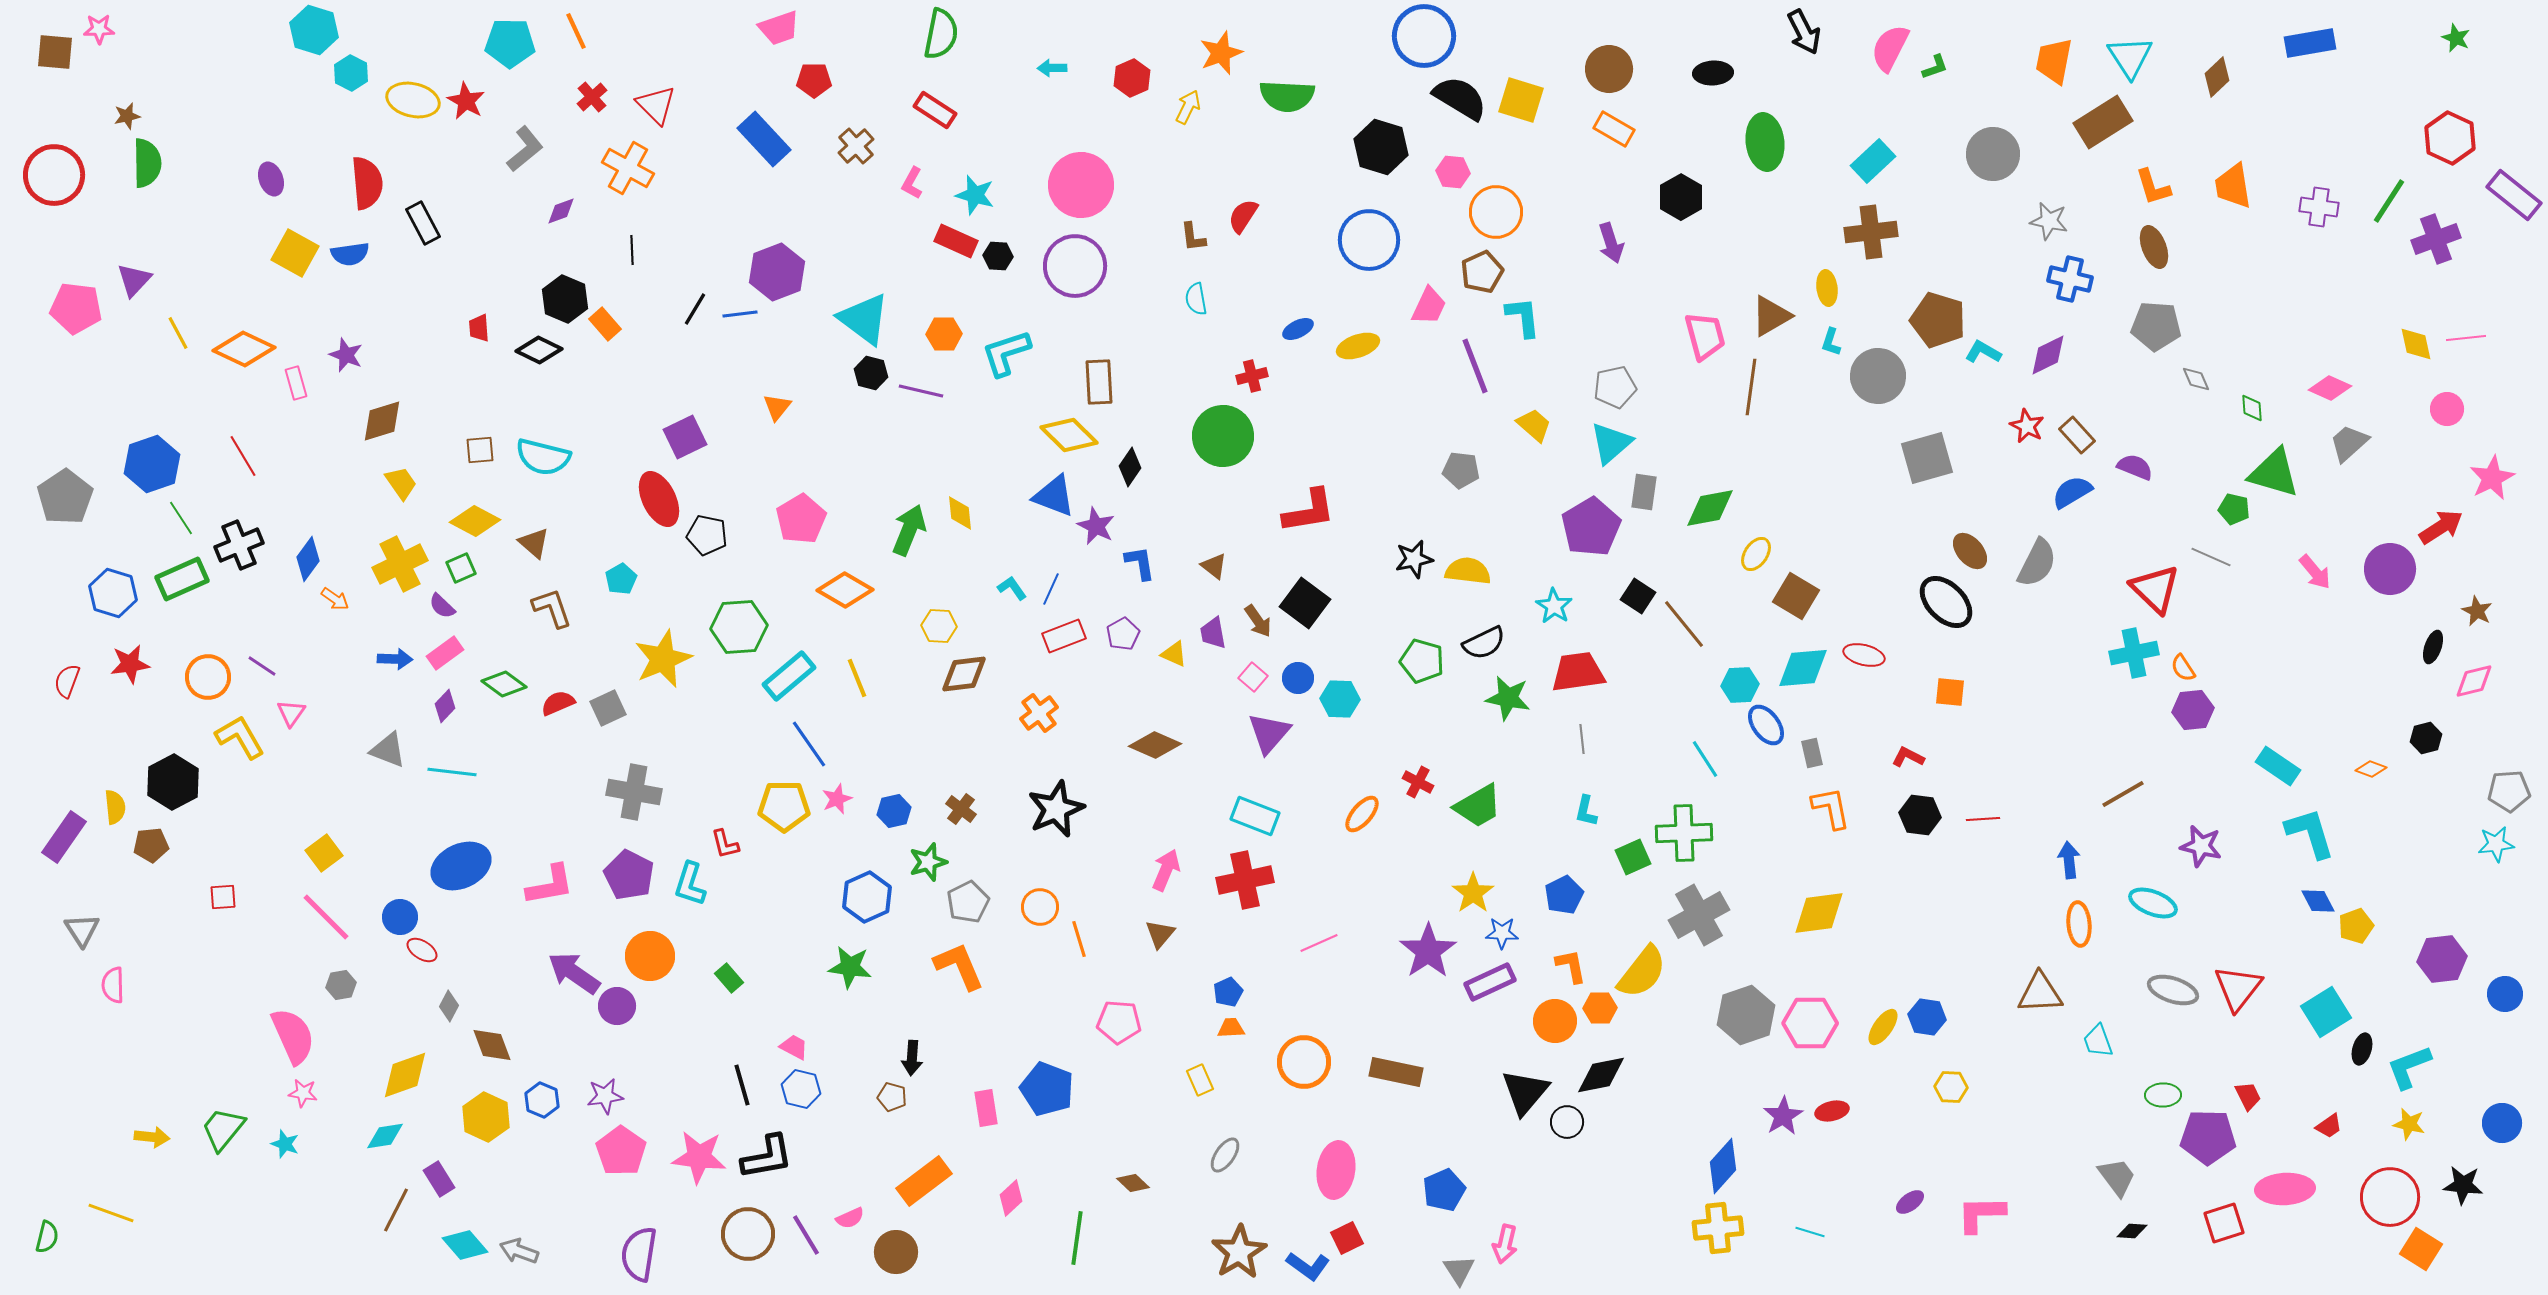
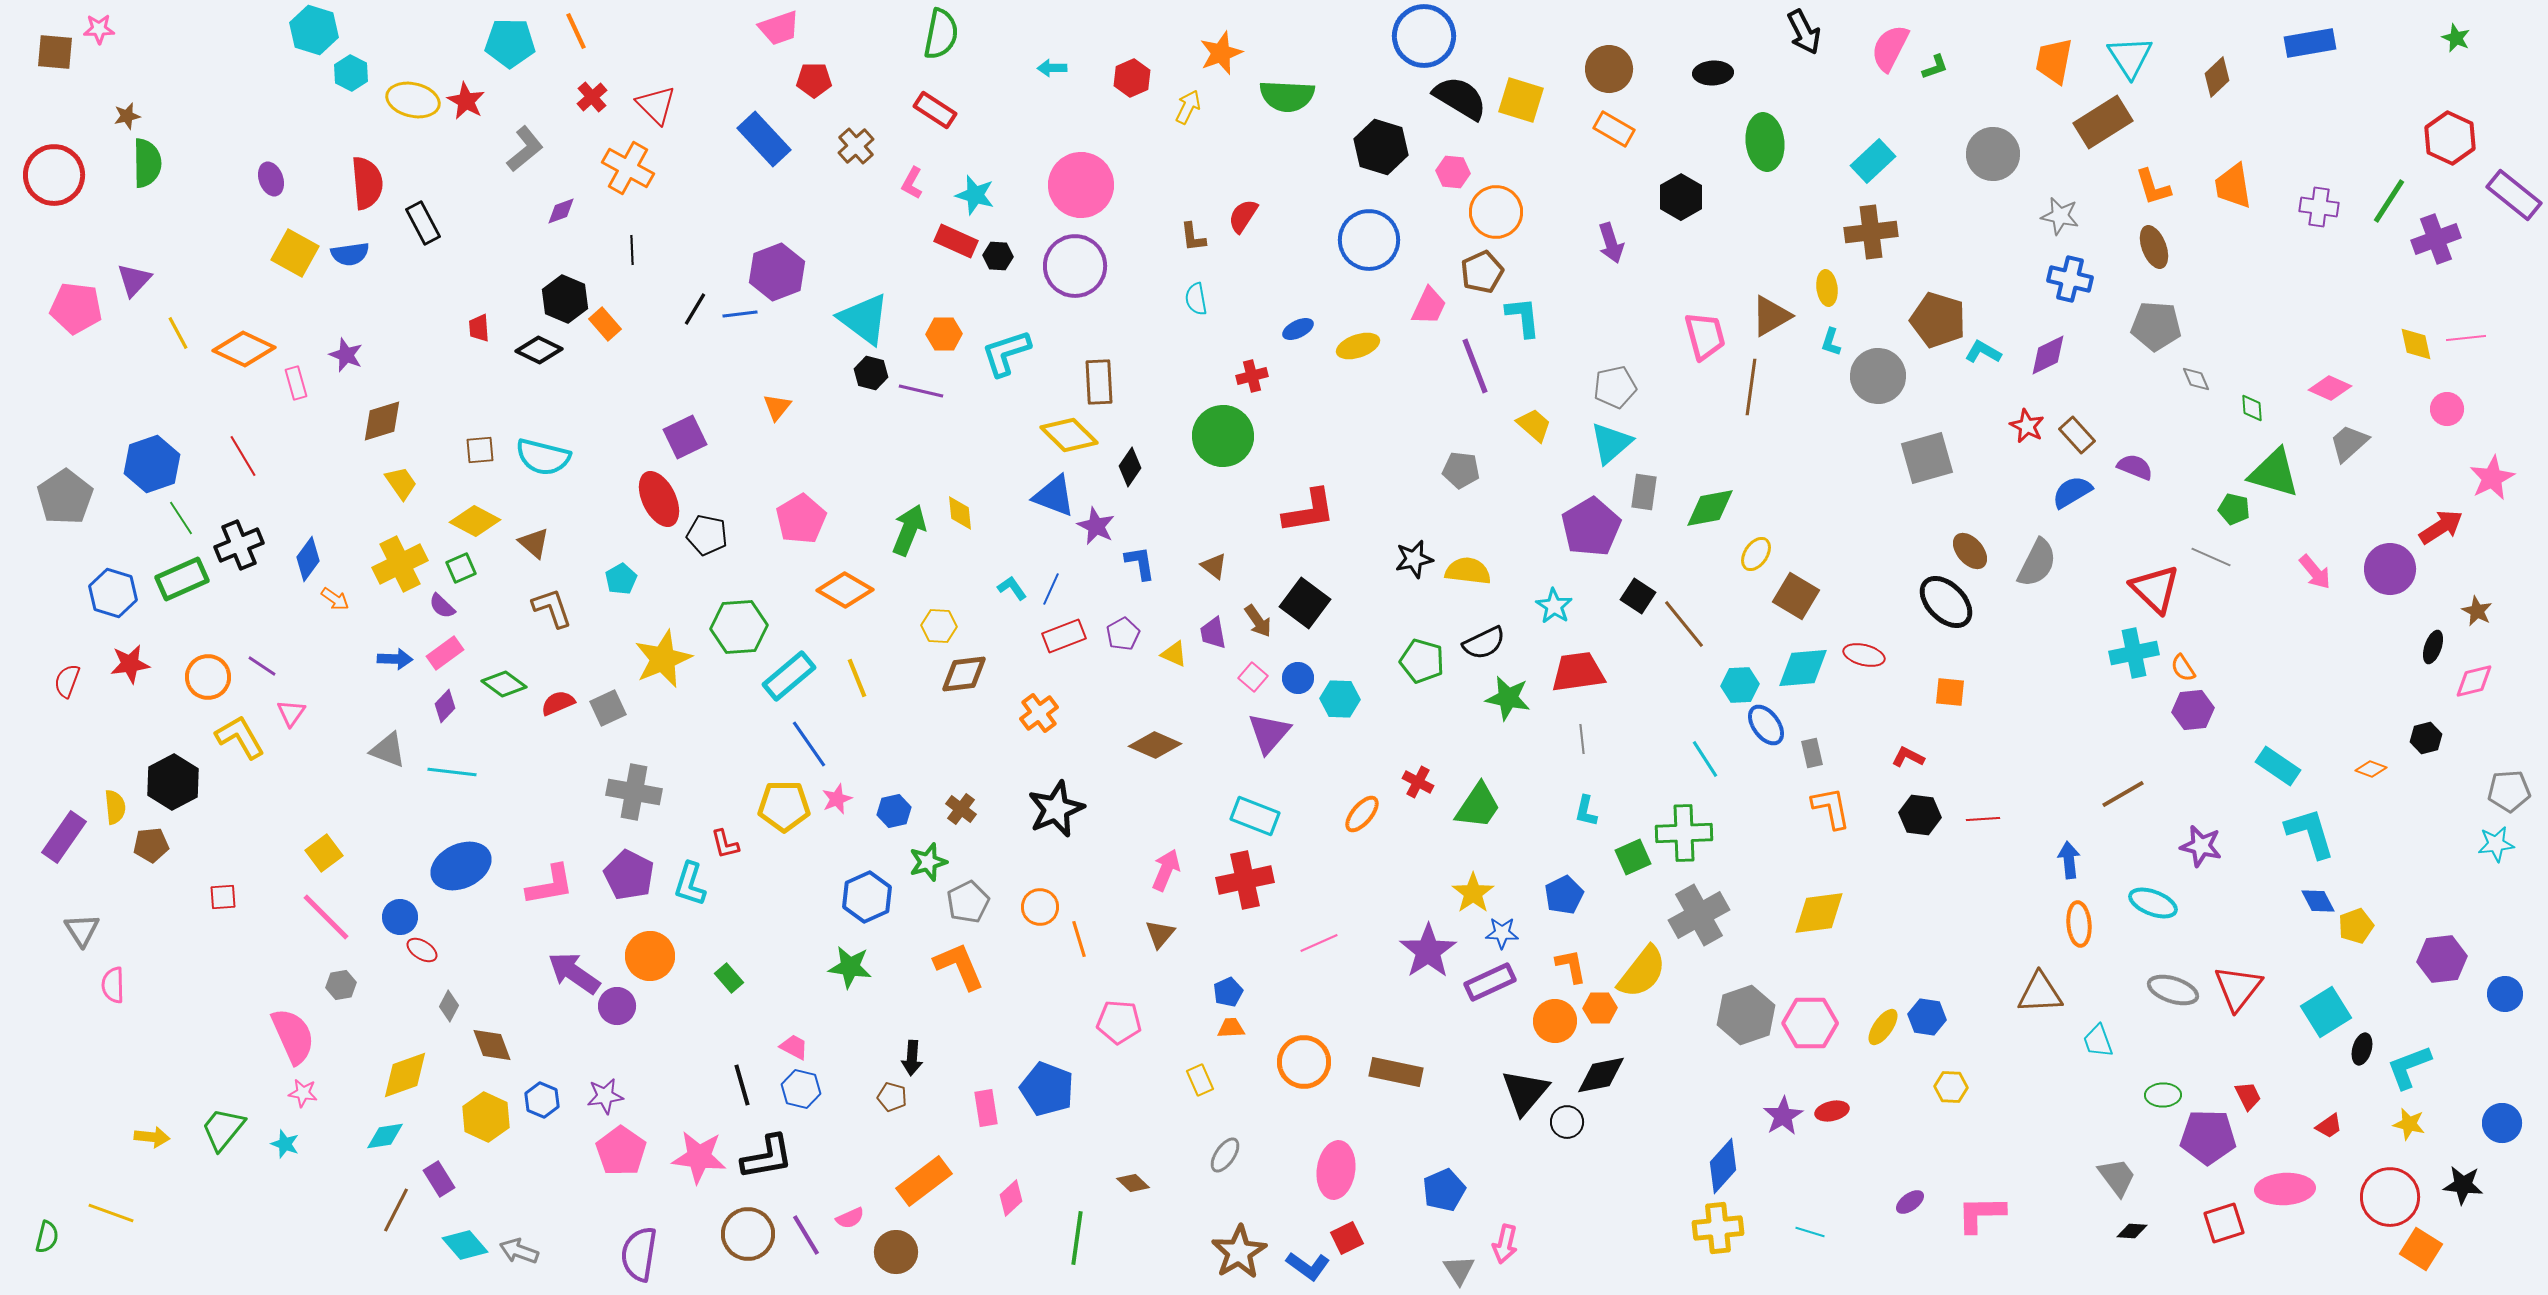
gray star at (2049, 221): moved 11 px right, 5 px up
green trapezoid at (1478, 806): rotated 26 degrees counterclockwise
